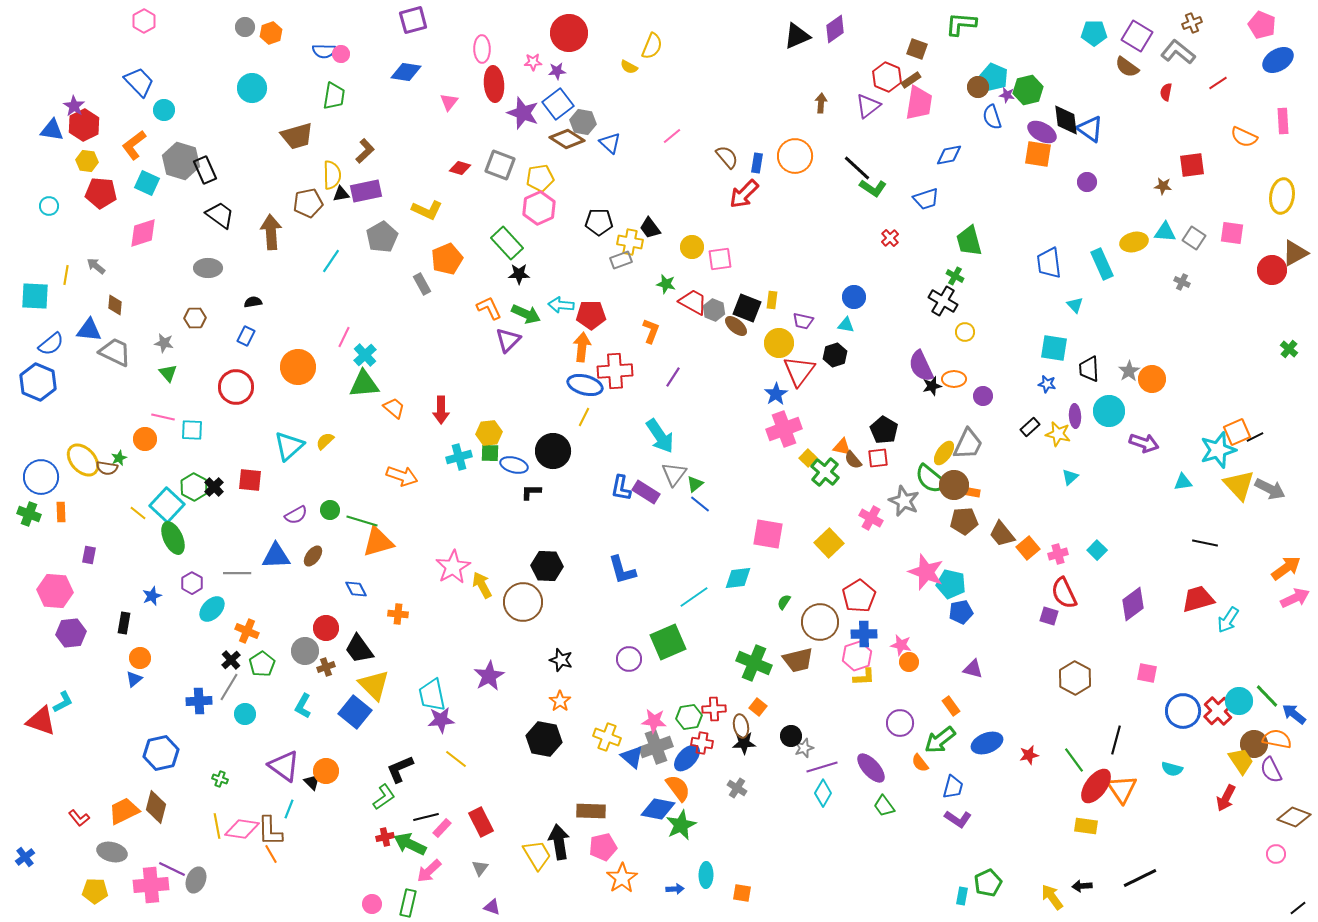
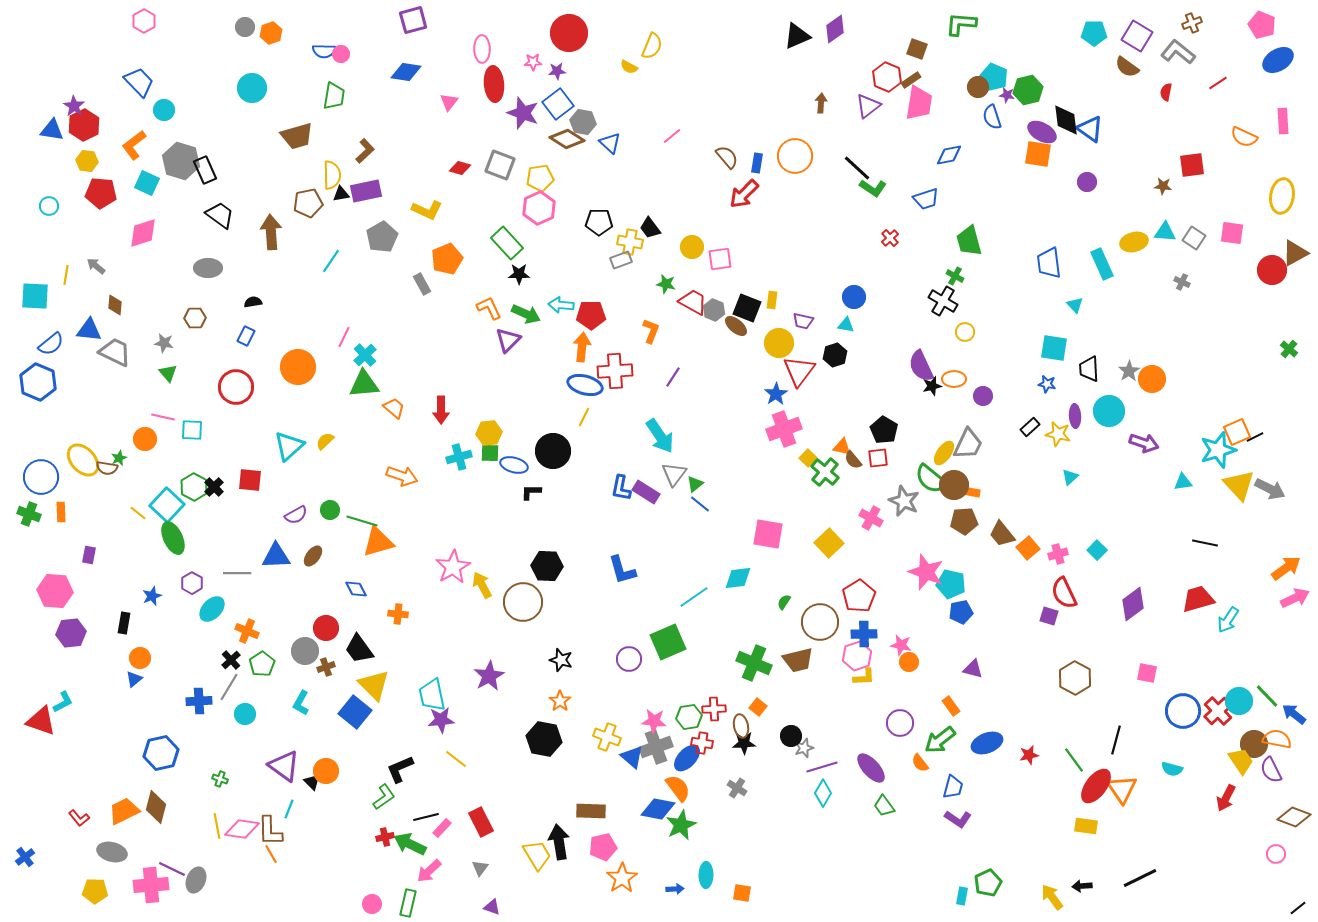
cyan L-shape at (303, 706): moved 2 px left, 3 px up
